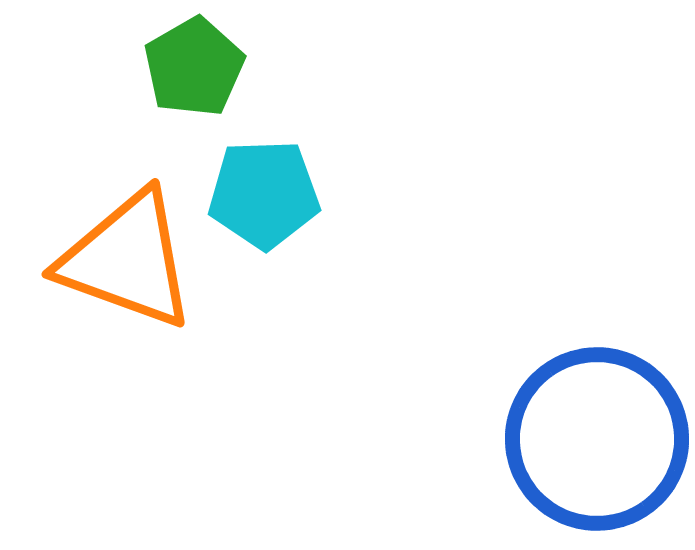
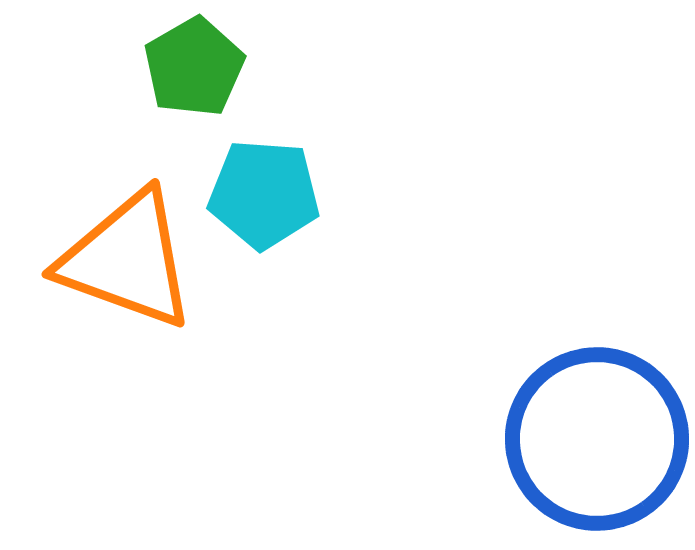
cyan pentagon: rotated 6 degrees clockwise
